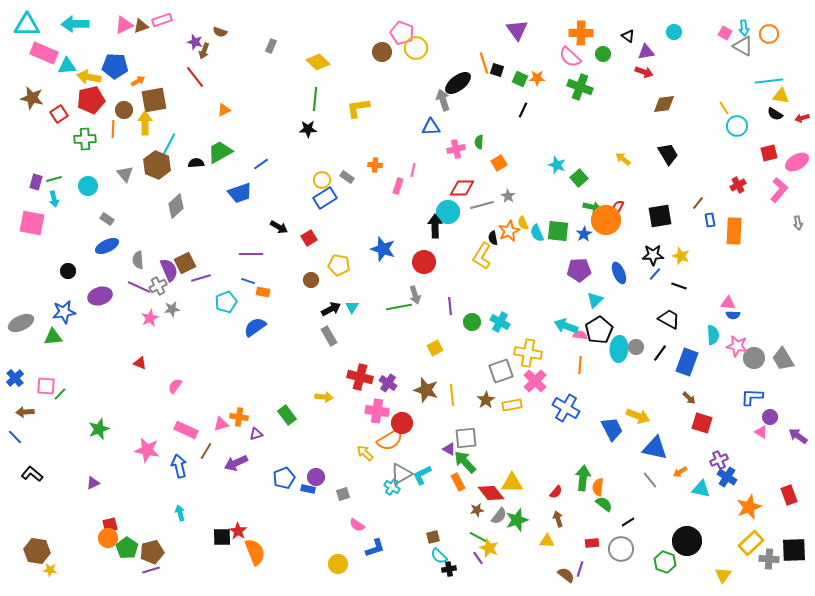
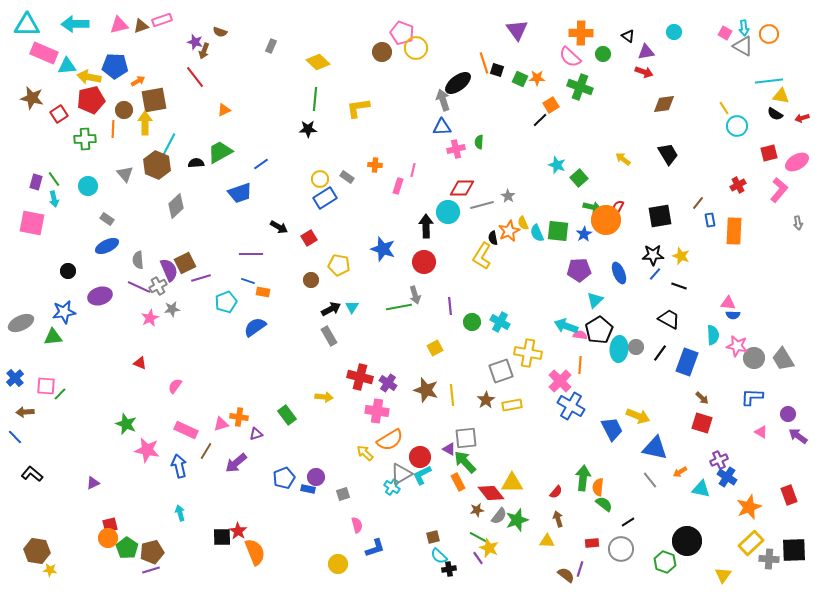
pink triangle at (124, 25): moved 5 px left; rotated 12 degrees clockwise
black line at (523, 110): moved 17 px right, 10 px down; rotated 21 degrees clockwise
blue triangle at (431, 127): moved 11 px right
orange square at (499, 163): moved 52 px right, 58 px up
green line at (54, 179): rotated 70 degrees clockwise
yellow circle at (322, 180): moved 2 px left, 1 px up
black arrow at (435, 226): moved 9 px left
pink cross at (535, 381): moved 25 px right
brown arrow at (689, 398): moved 13 px right
blue cross at (566, 408): moved 5 px right, 2 px up
purple circle at (770, 417): moved 18 px right, 3 px up
red circle at (402, 423): moved 18 px right, 34 px down
green star at (99, 429): moved 27 px right, 5 px up; rotated 30 degrees counterclockwise
purple arrow at (236, 463): rotated 15 degrees counterclockwise
pink semicircle at (357, 525): rotated 140 degrees counterclockwise
